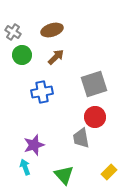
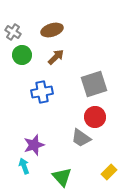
gray trapezoid: rotated 45 degrees counterclockwise
cyan arrow: moved 1 px left, 1 px up
green triangle: moved 2 px left, 2 px down
